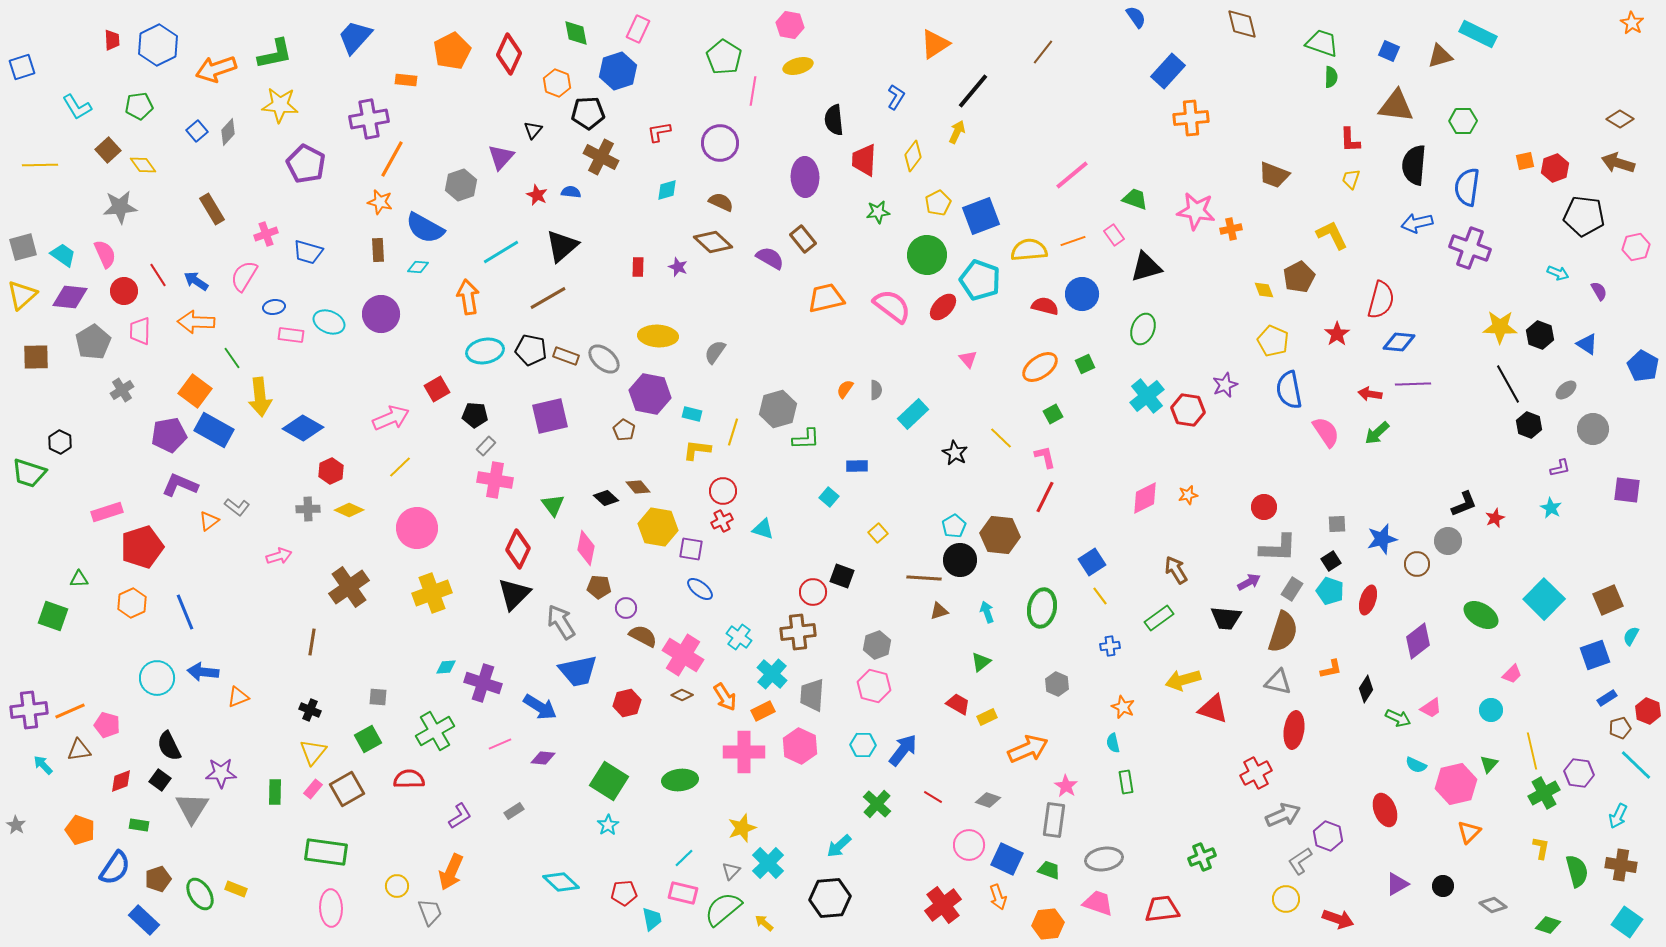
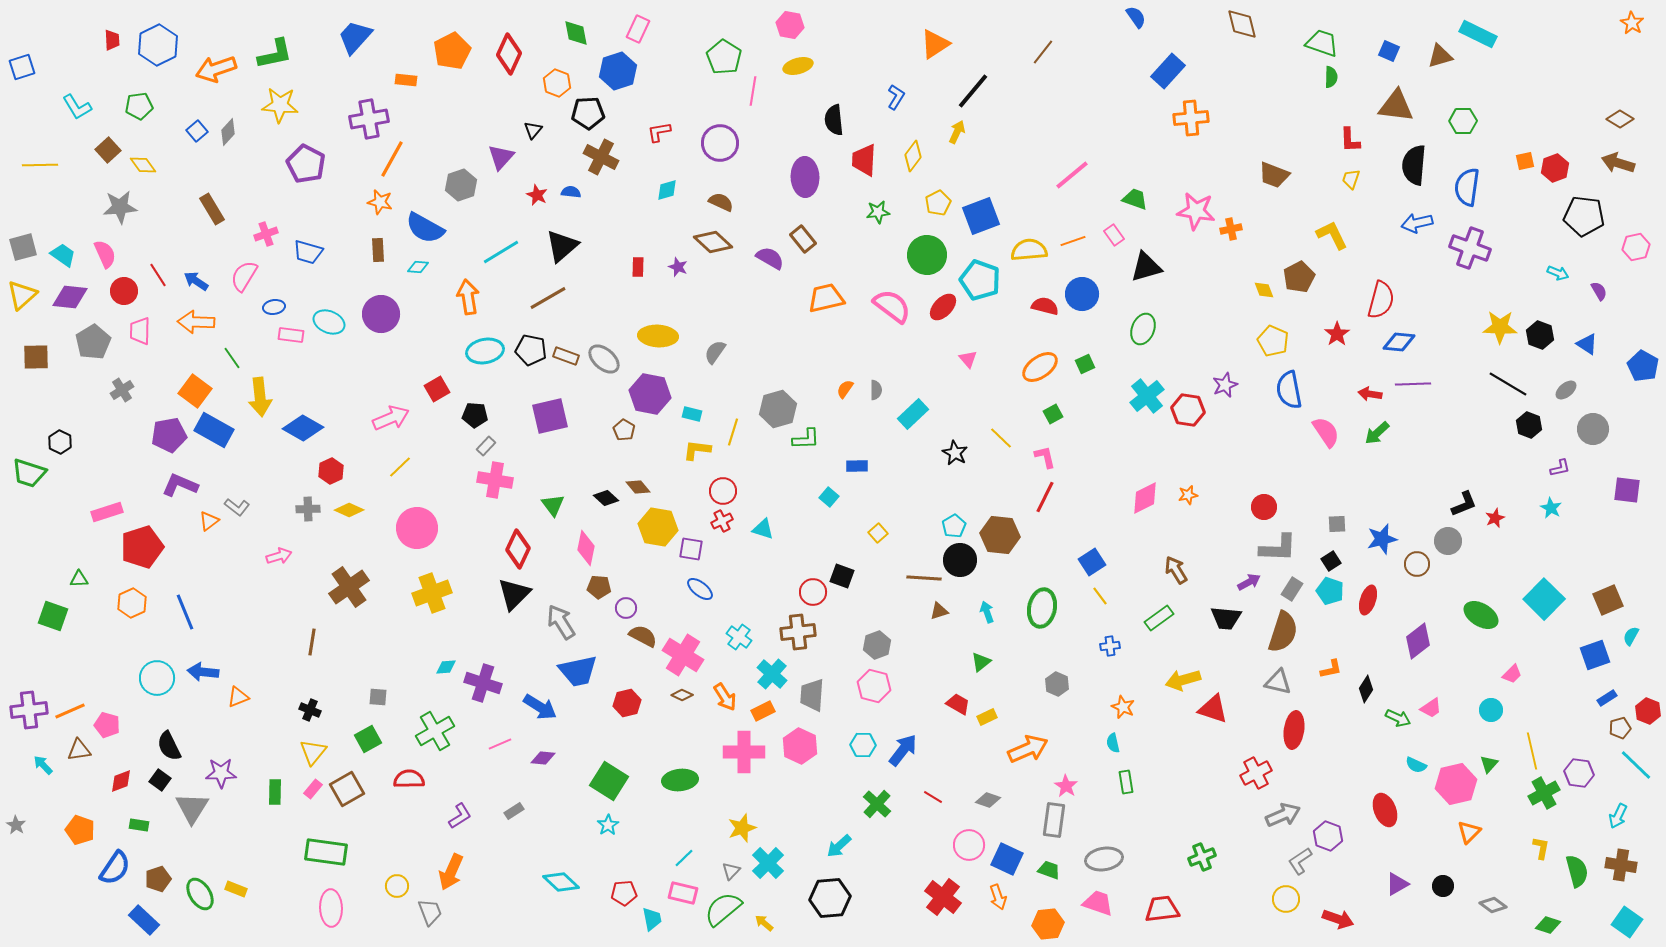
black line at (1508, 384): rotated 30 degrees counterclockwise
red cross at (943, 905): moved 8 px up; rotated 15 degrees counterclockwise
